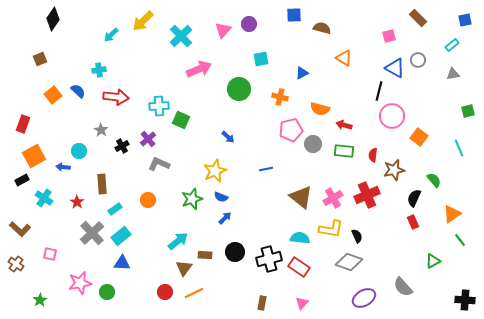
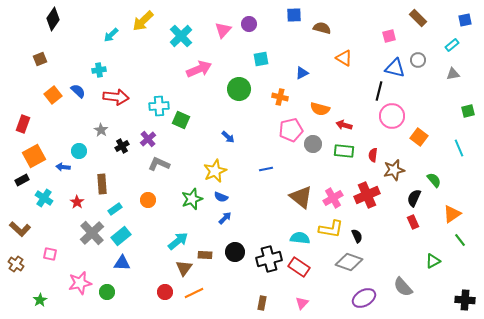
blue triangle at (395, 68): rotated 15 degrees counterclockwise
